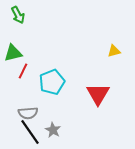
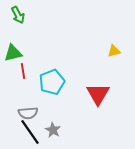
red line: rotated 35 degrees counterclockwise
